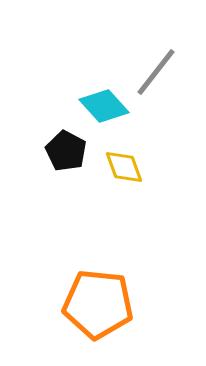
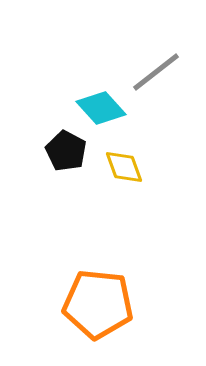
gray line: rotated 14 degrees clockwise
cyan diamond: moved 3 px left, 2 px down
